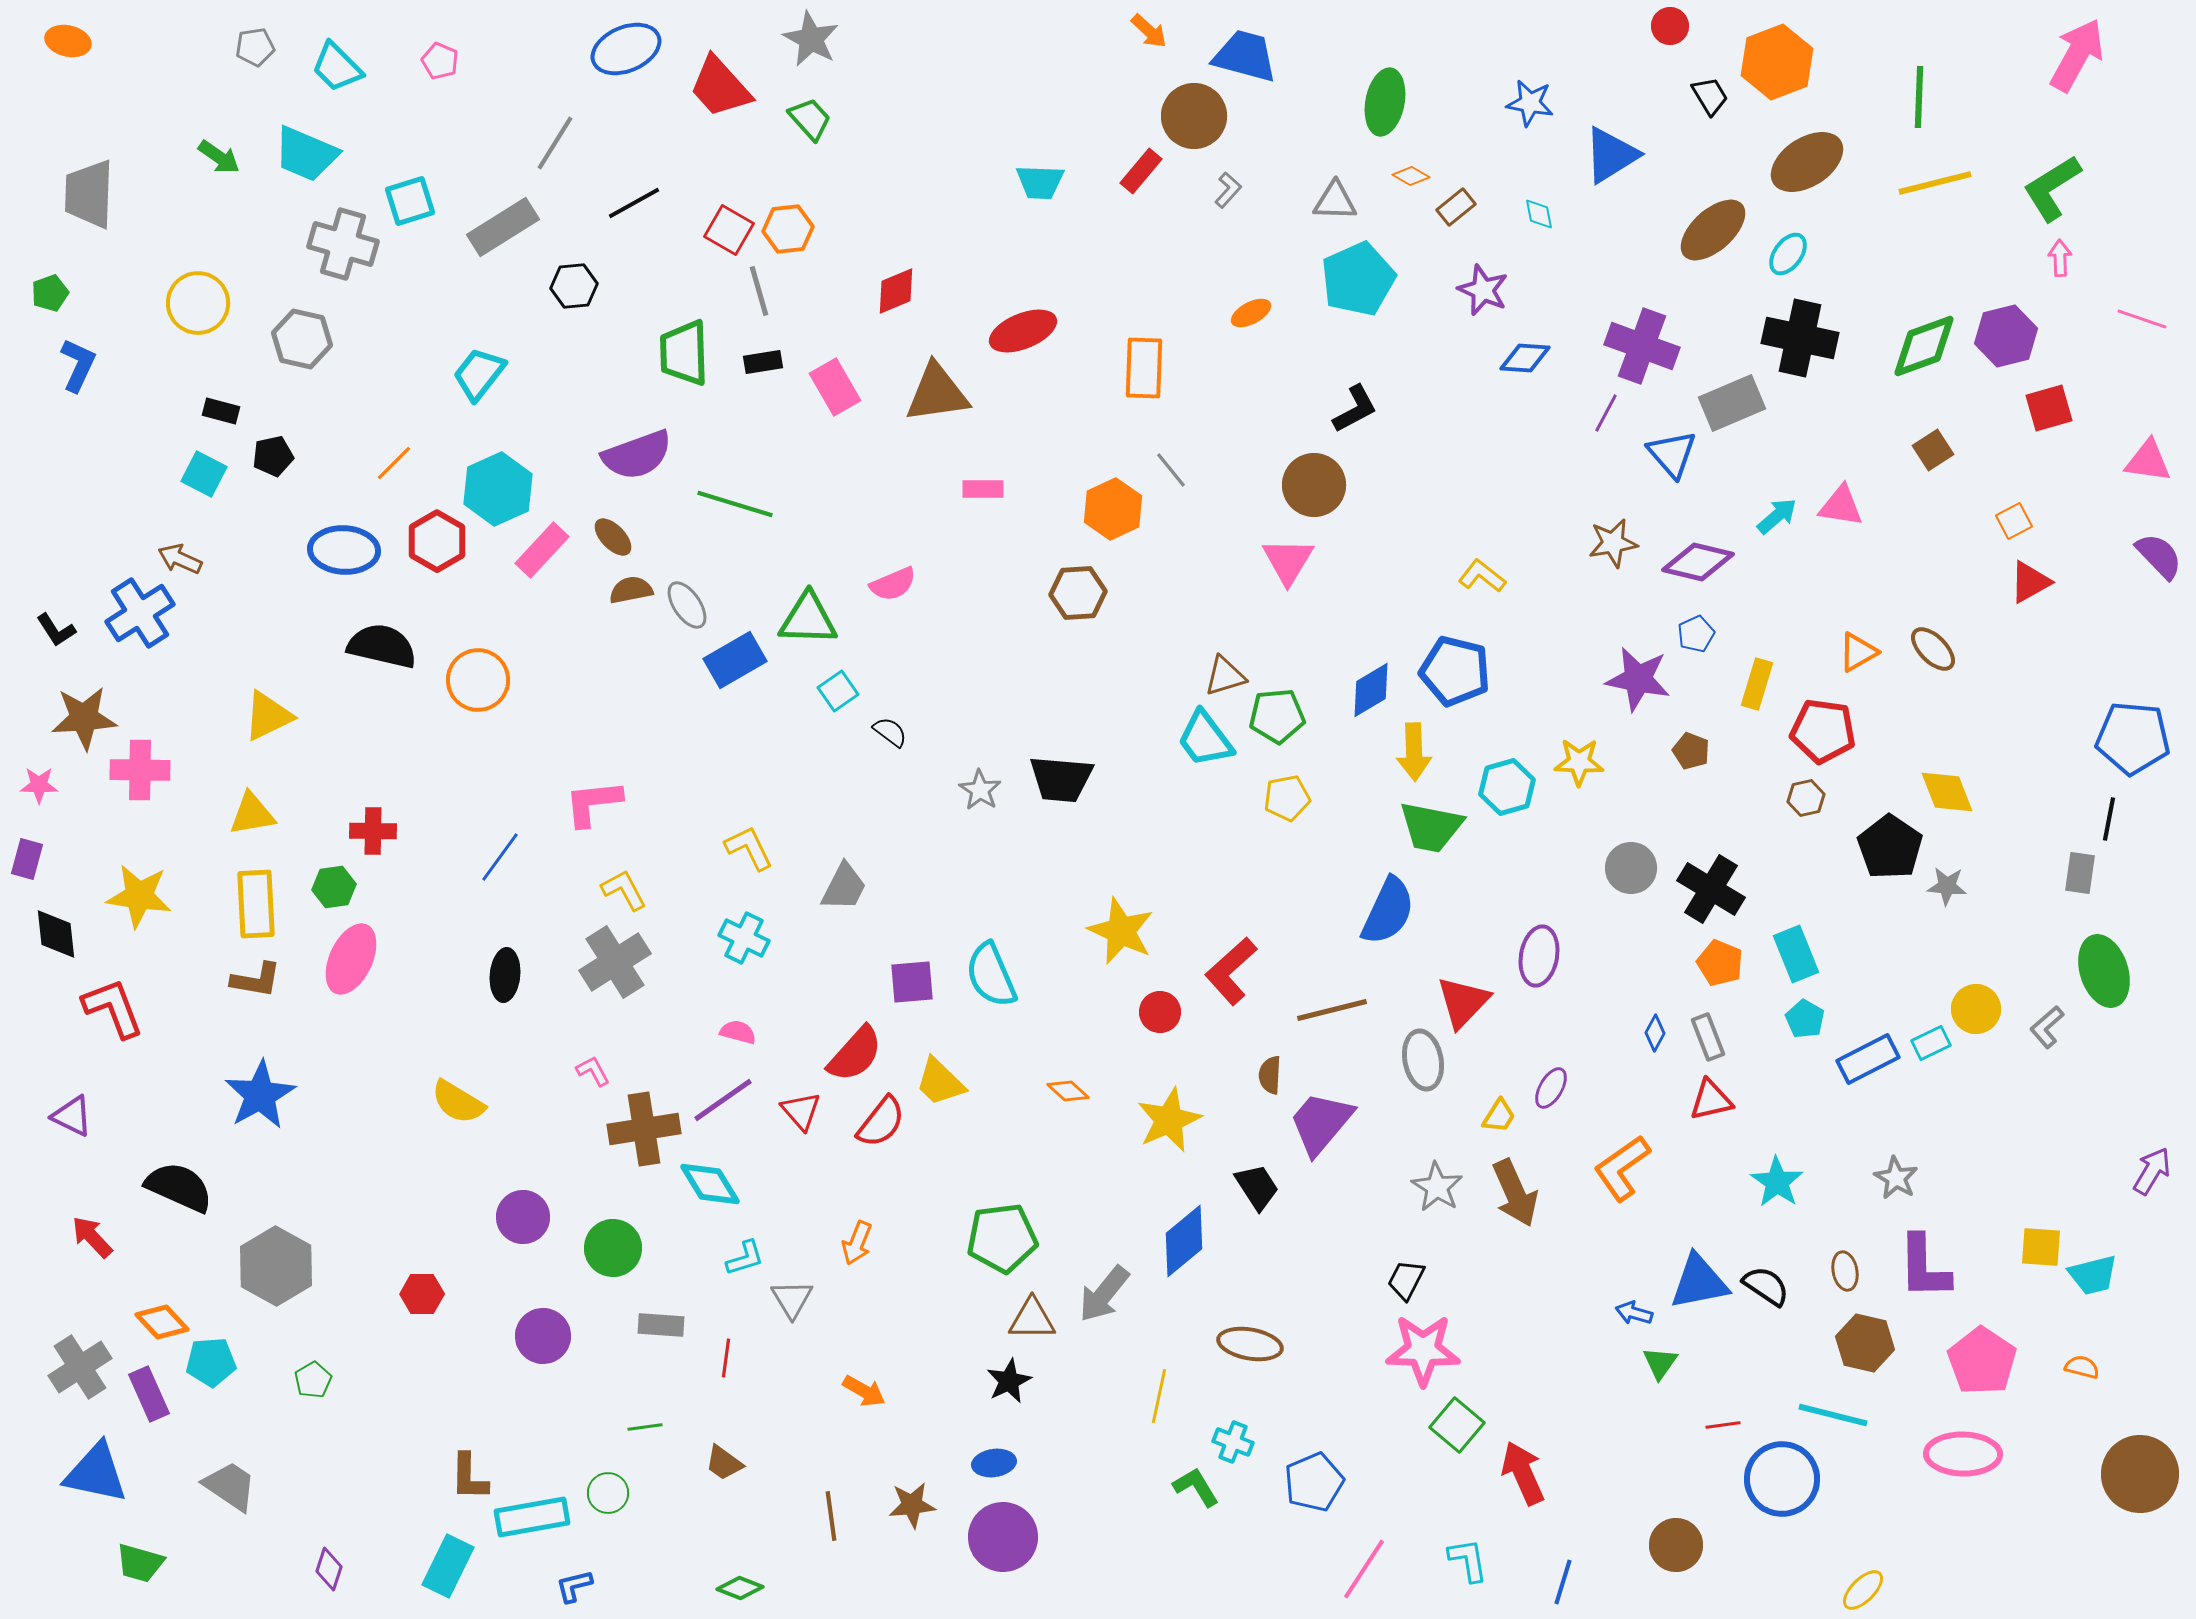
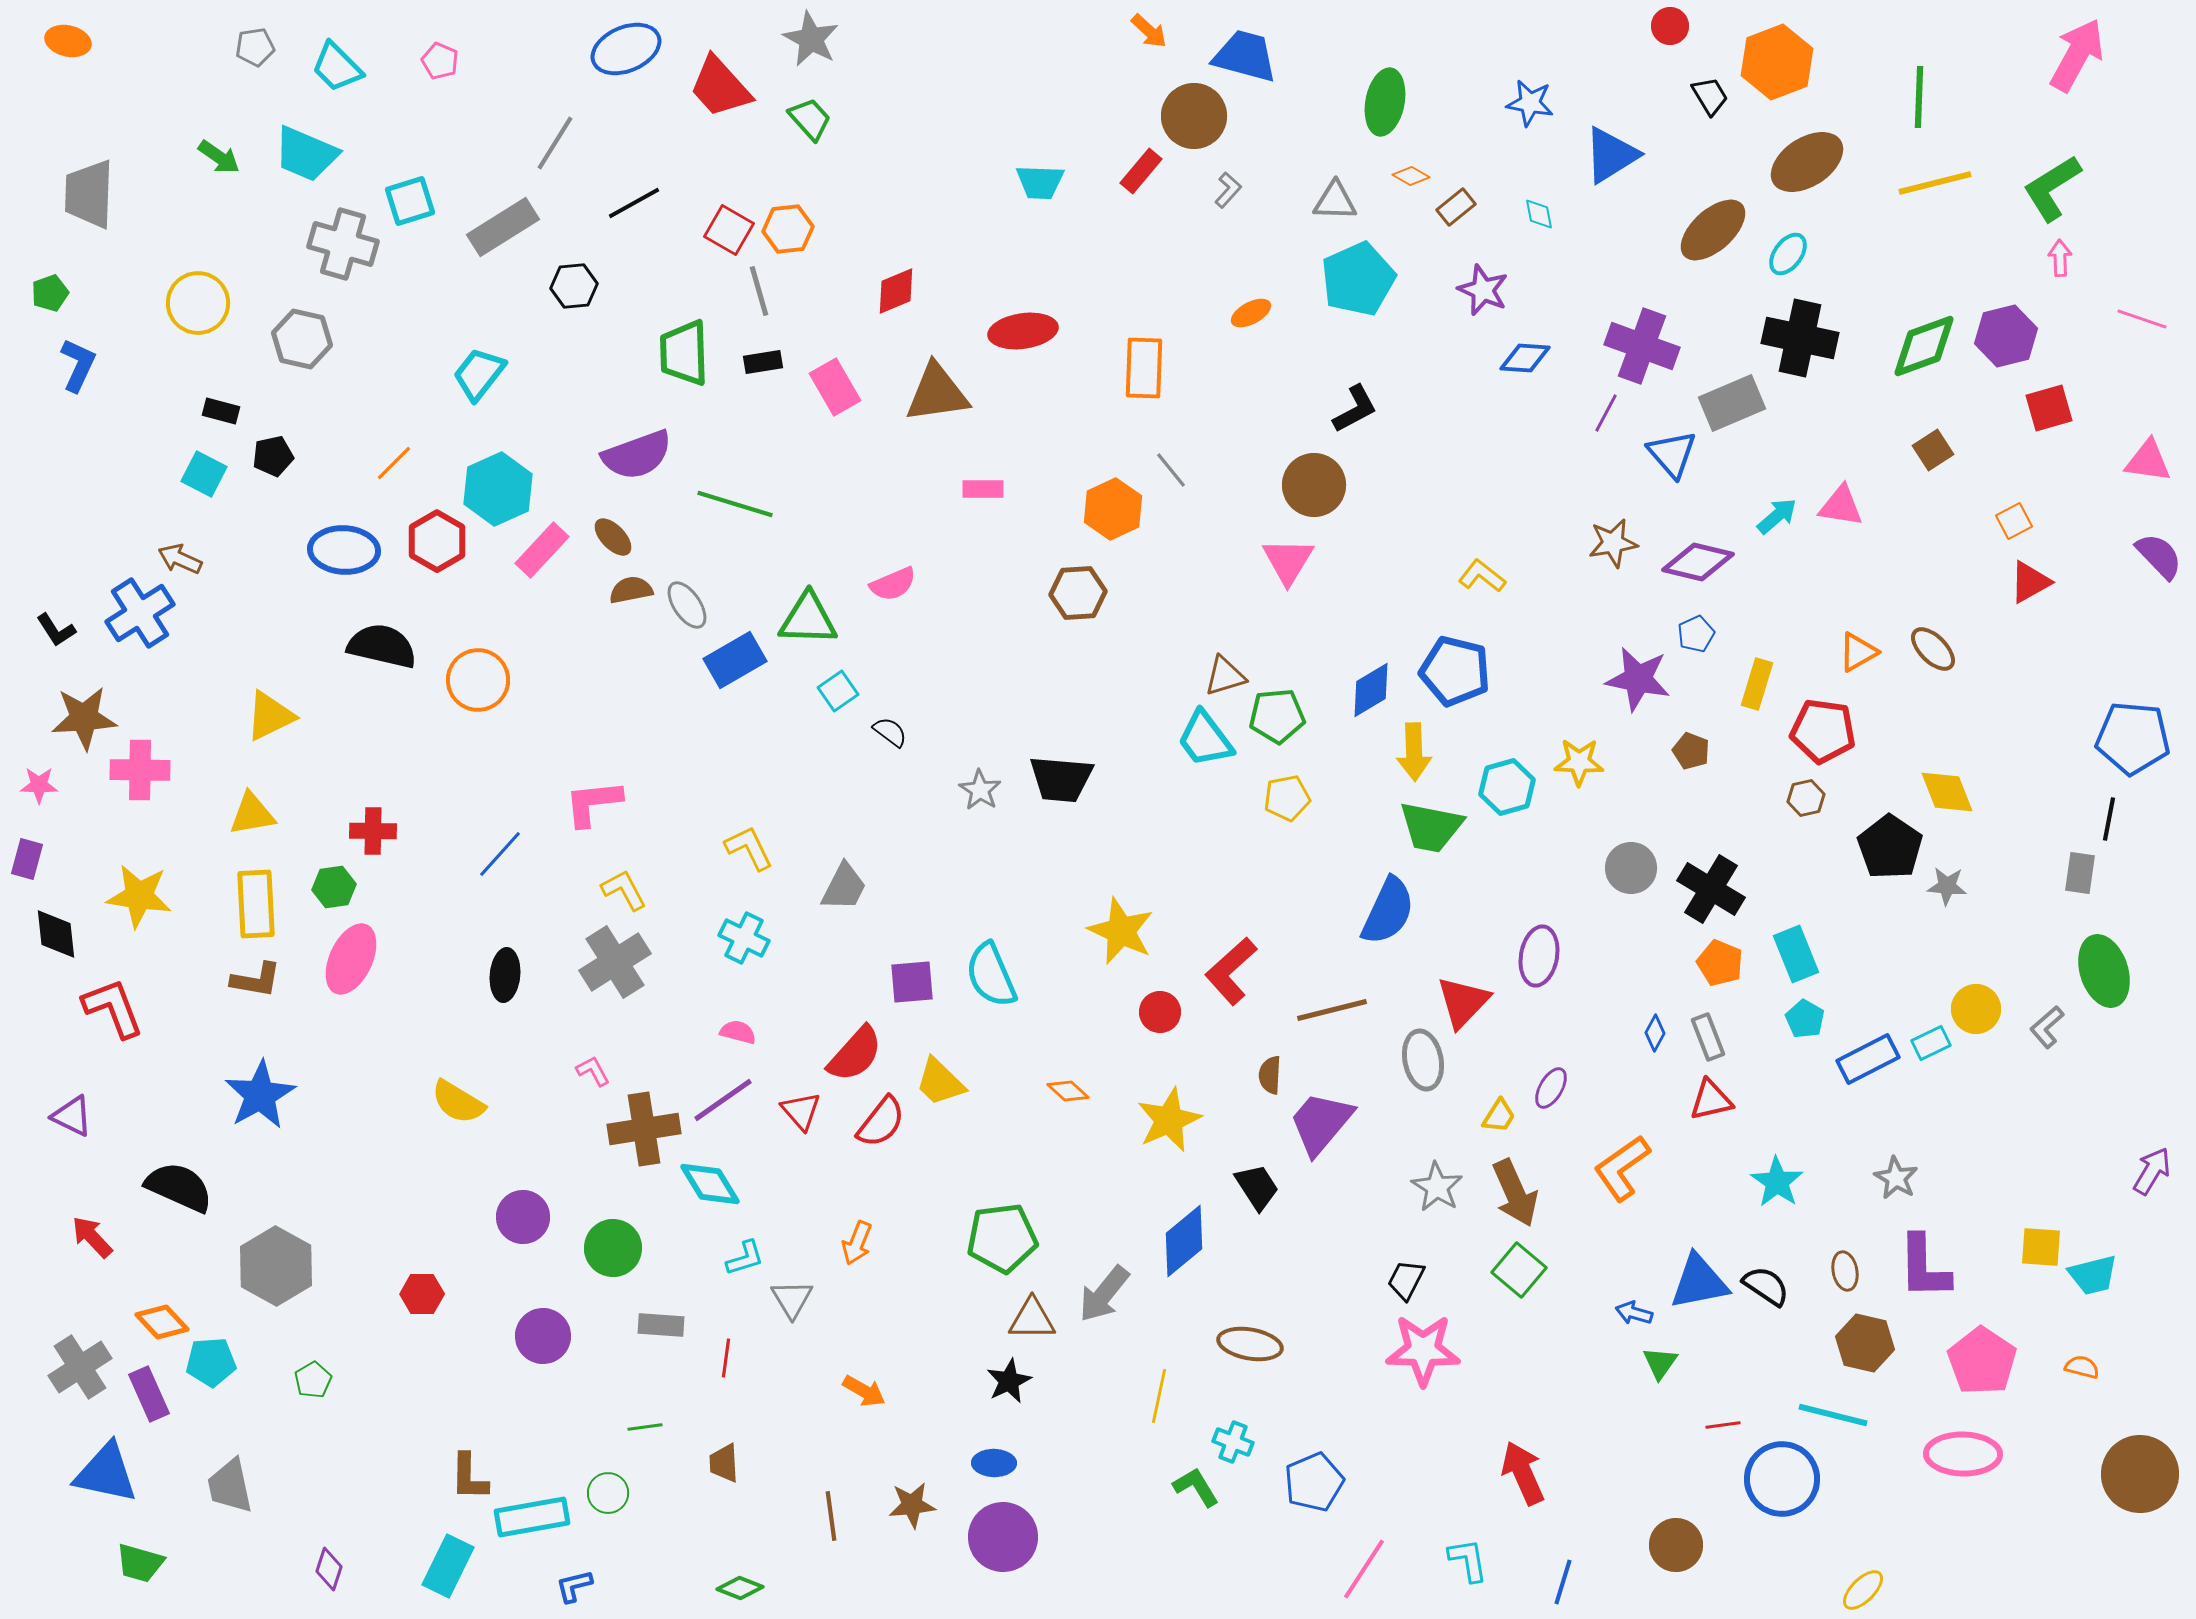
red ellipse at (1023, 331): rotated 14 degrees clockwise
yellow triangle at (268, 716): moved 2 px right
blue line at (500, 857): moved 3 px up; rotated 6 degrees clockwise
green square at (1457, 1425): moved 62 px right, 155 px up
brown trapezoid at (724, 1463): rotated 51 degrees clockwise
blue ellipse at (994, 1463): rotated 9 degrees clockwise
blue triangle at (96, 1473): moved 10 px right
gray trapezoid at (230, 1486): rotated 136 degrees counterclockwise
